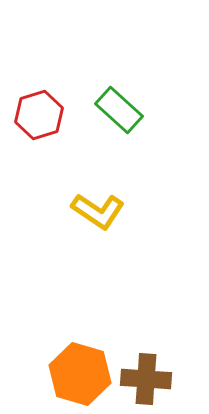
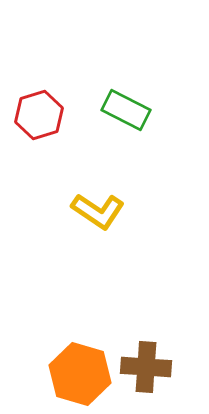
green rectangle: moved 7 px right; rotated 15 degrees counterclockwise
brown cross: moved 12 px up
